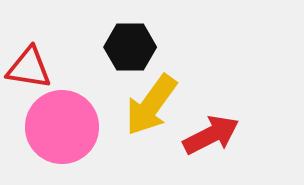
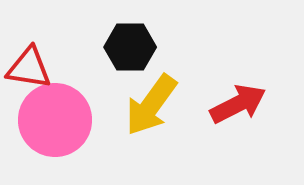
pink circle: moved 7 px left, 7 px up
red arrow: moved 27 px right, 31 px up
